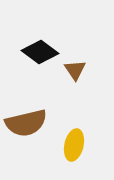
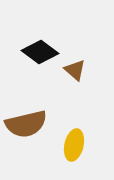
brown triangle: rotated 15 degrees counterclockwise
brown semicircle: moved 1 px down
